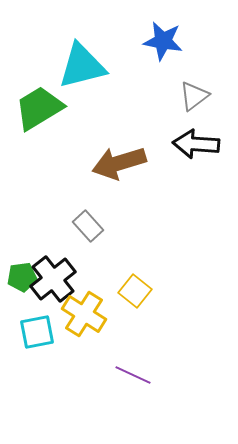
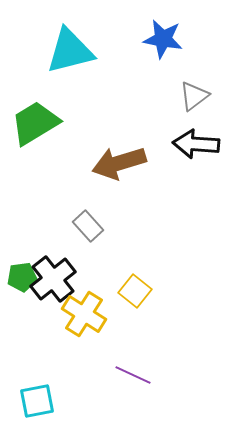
blue star: moved 2 px up
cyan triangle: moved 12 px left, 15 px up
green trapezoid: moved 4 px left, 15 px down
cyan square: moved 69 px down
